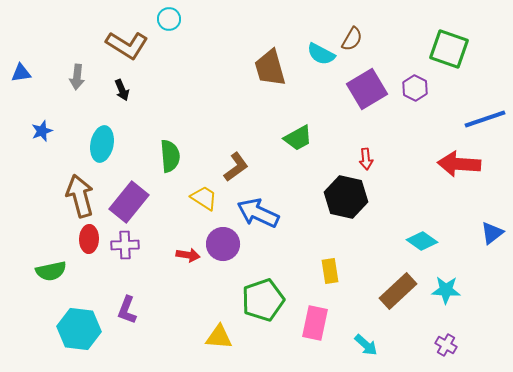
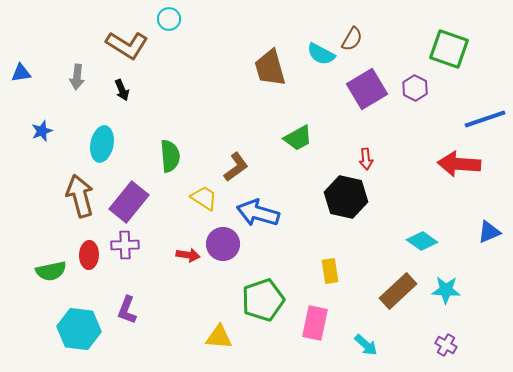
blue arrow at (258, 213): rotated 9 degrees counterclockwise
blue triangle at (492, 233): moved 3 px left, 1 px up; rotated 15 degrees clockwise
red ellipse at (89, 239): moved 16 px down
